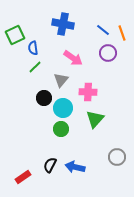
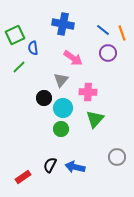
green line: moved 16 px left
